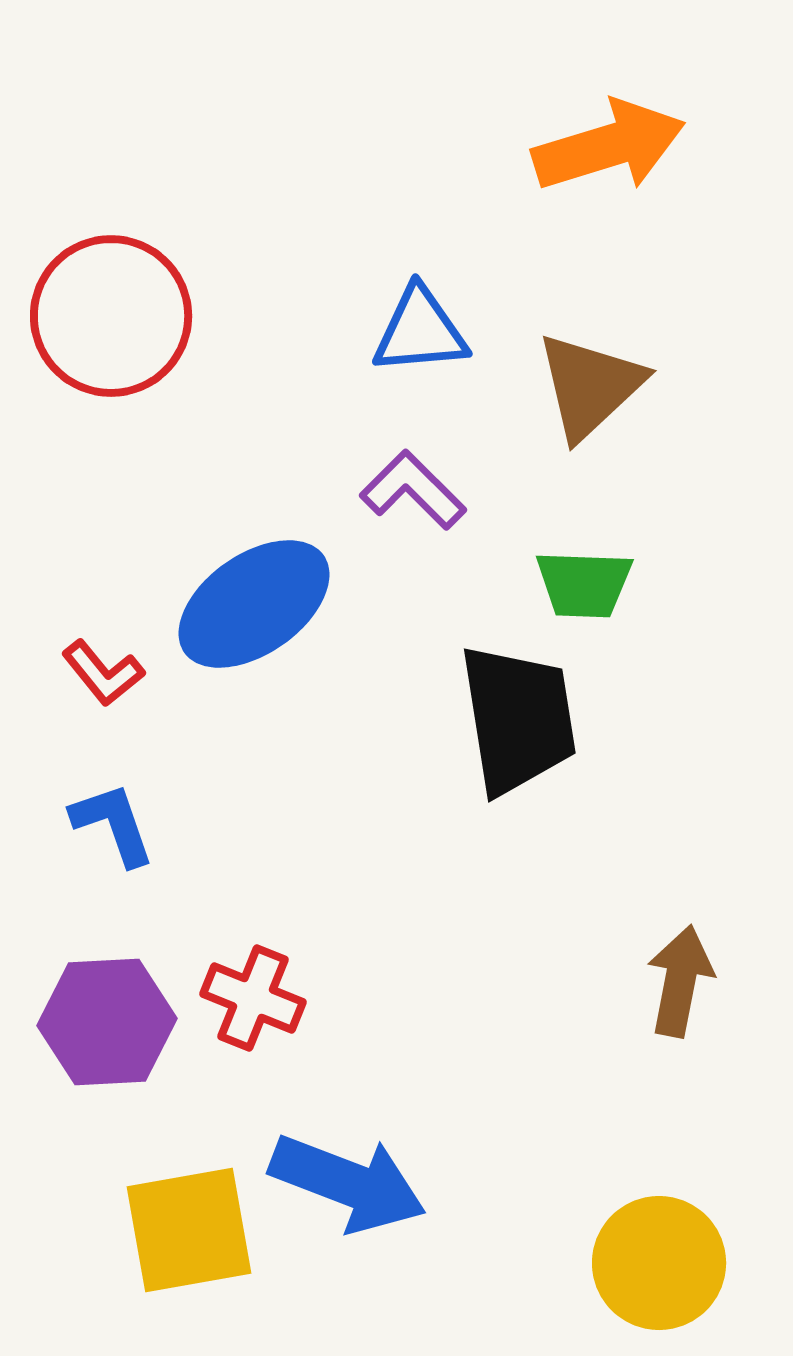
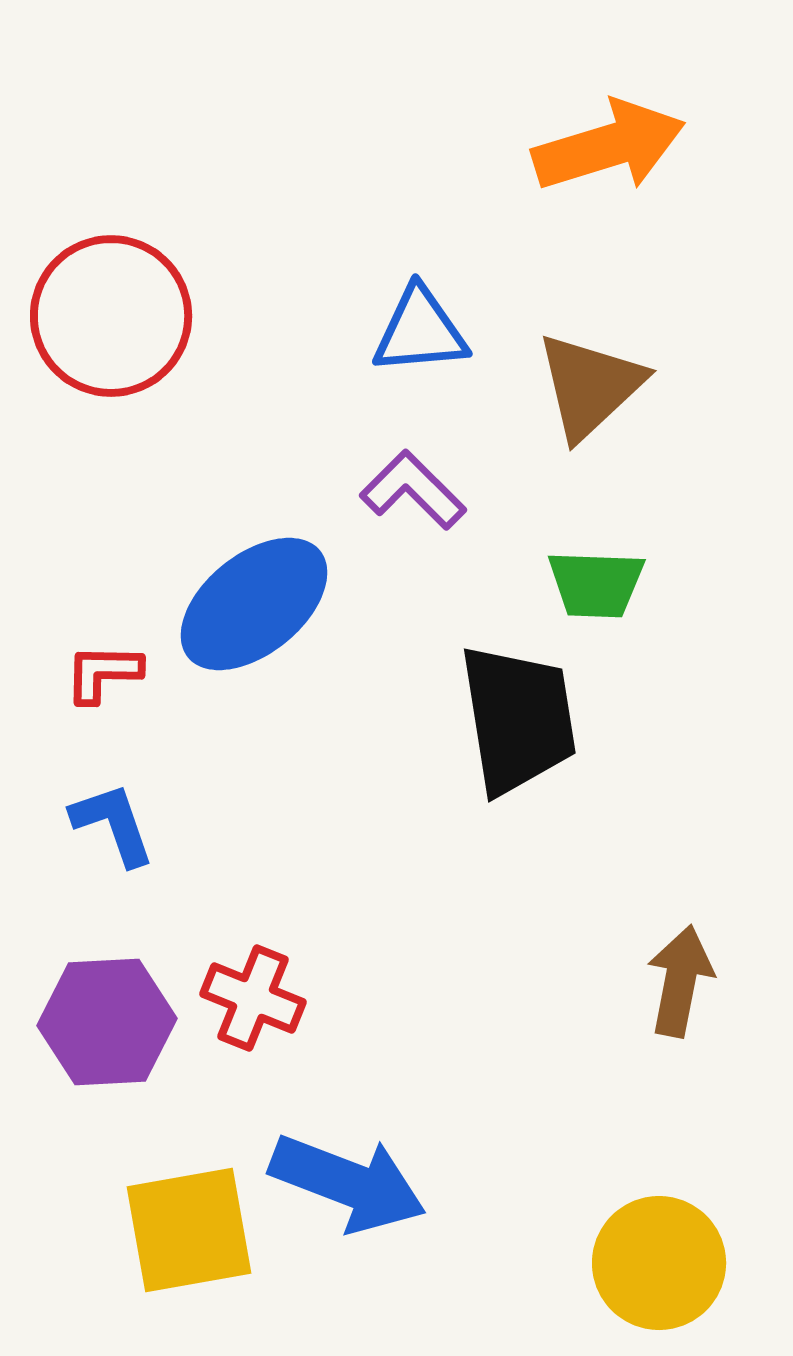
green trapezoid: moved 12 px right
blue ellipse: rotated 4 degrees counterclockwise
red L-shape: rotated 130 degrees clockwise
